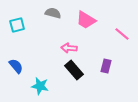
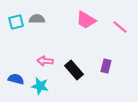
gray semicircle: moved 16 px left, 6 px down; rotated 14 degrees counterclockwise
cyan square: moved 1 px left, 3 px up
pink line: moved 2 px left, 7 px up
pink arrow: moved 24 px left, 13 px down
blue semicircle: moved 13 px down; rotated 35 degrees counterclockwise
